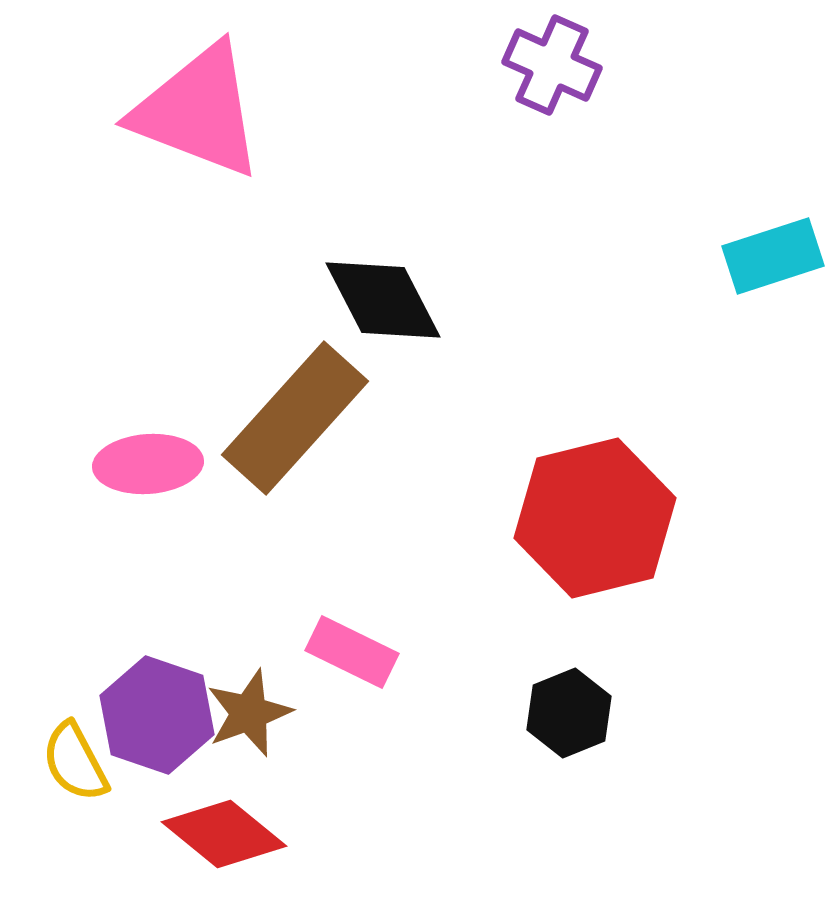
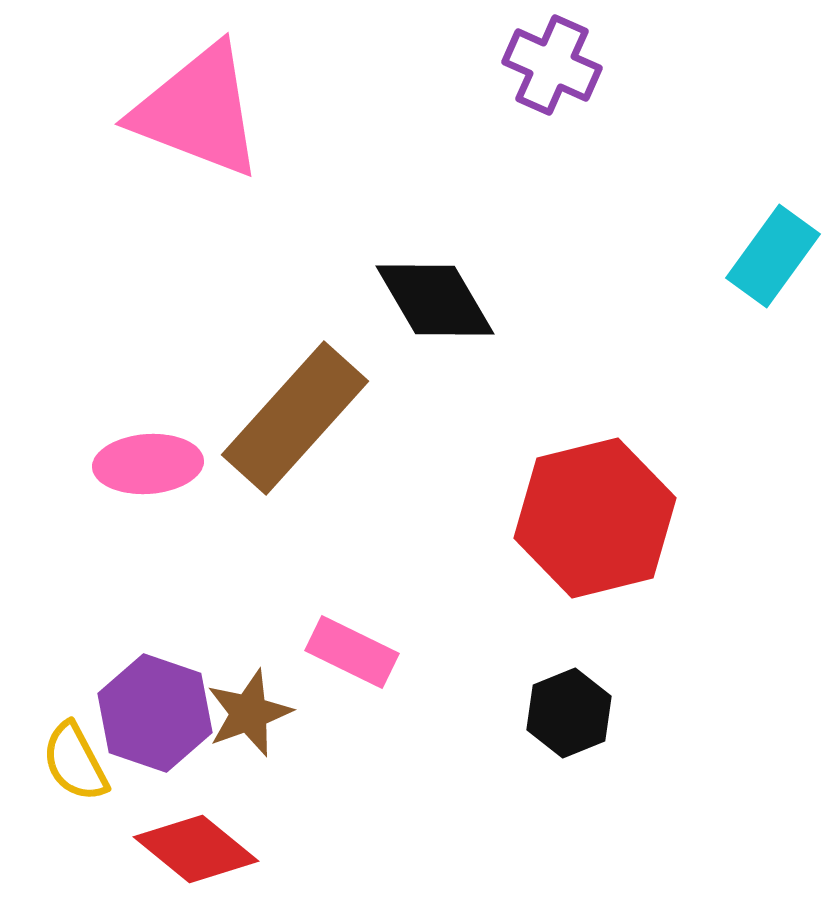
cyan rectangle: rotated 36 degrees counterclockwise
black diamond: moved 52 px right; rotated 3 degrees counterclockwise
purple hexagon: moved 2 px left, 2 px up
red diamond: moved 28 px left, 15 px down
